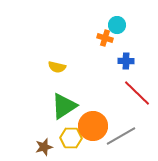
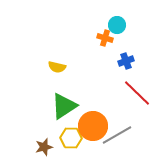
blue cross: rotated 21 degrees counterclockwise
gray line: moved 4 px left, 1 px up
